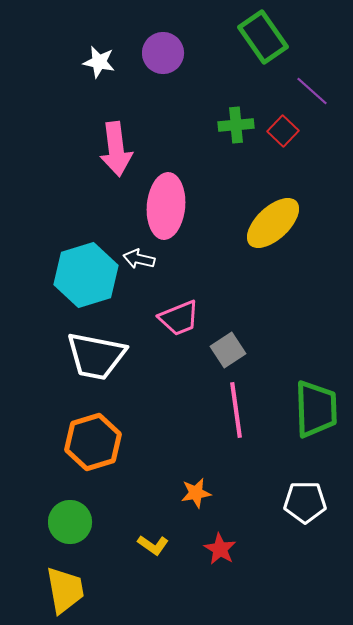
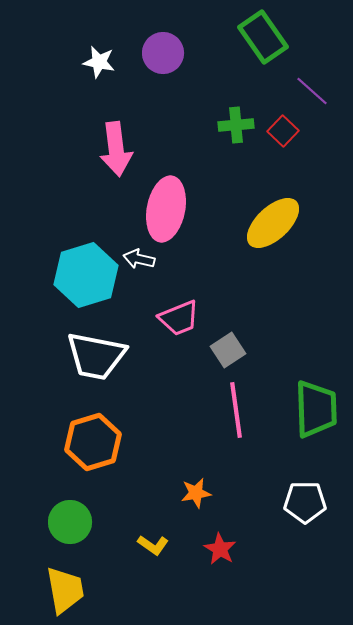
pink ellipse: moved 3 px down; rotated 6 degrees clockwise
